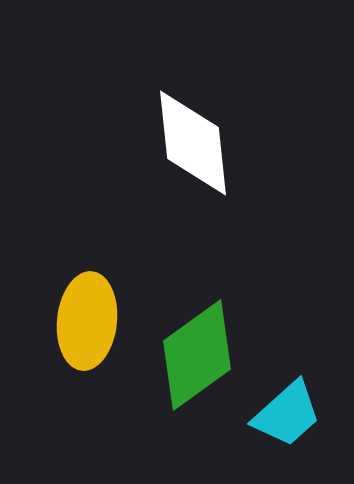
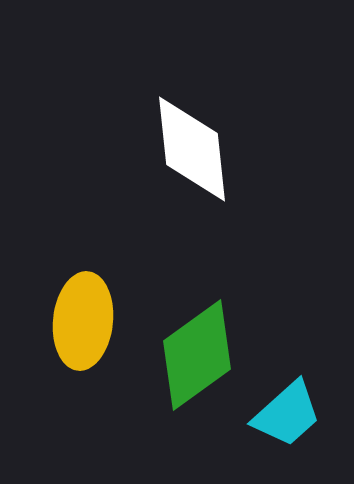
white diamond: moved 1 px left, 6 px down
yellow ellipse: moved 4 px left
